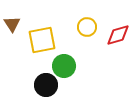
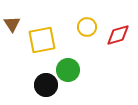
green circle: moved 4 px right, 4 px down
